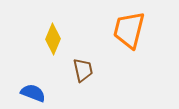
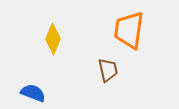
orange trapezoid: rotated 6 degrees counterclockwise
brown trapezoid: moved 25 px right
